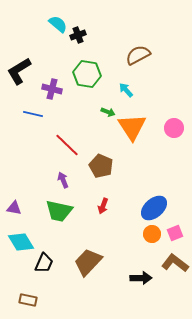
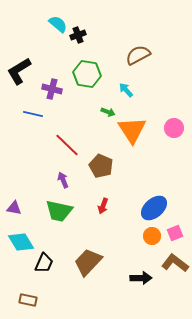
orange triangle: moved 3 px down
orange circle: moved 2 px down
